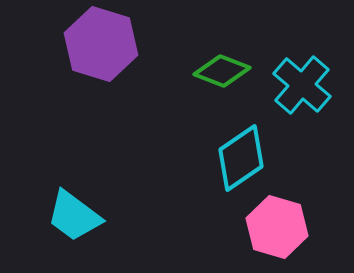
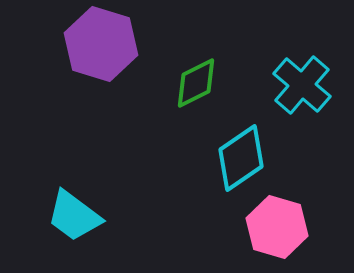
green diamond: moved 26 px left, 12 px down; rotated 48 degrees counterclockwise
